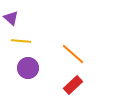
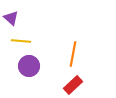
orange line: rotated 60 degrees clockwise
purple circle: moved 1 px right, 2 px up
